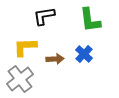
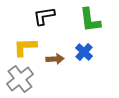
blue cross: moved 2 px up
